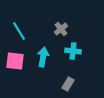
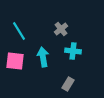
cyan arrow: rotated 18 degrees counterclockwise
